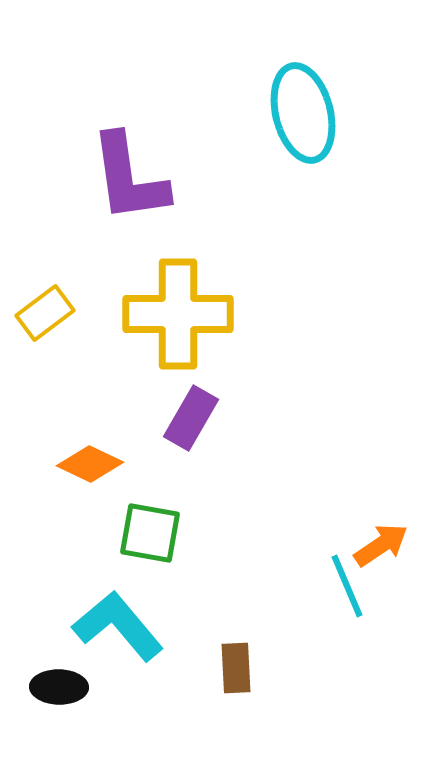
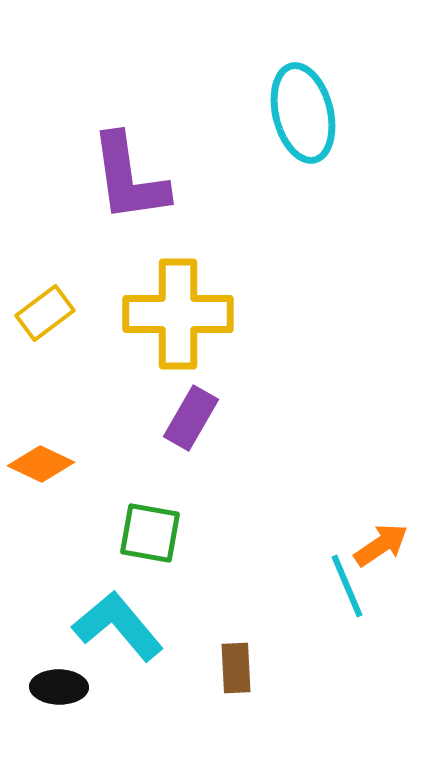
orange diamond: moved 49 px left
